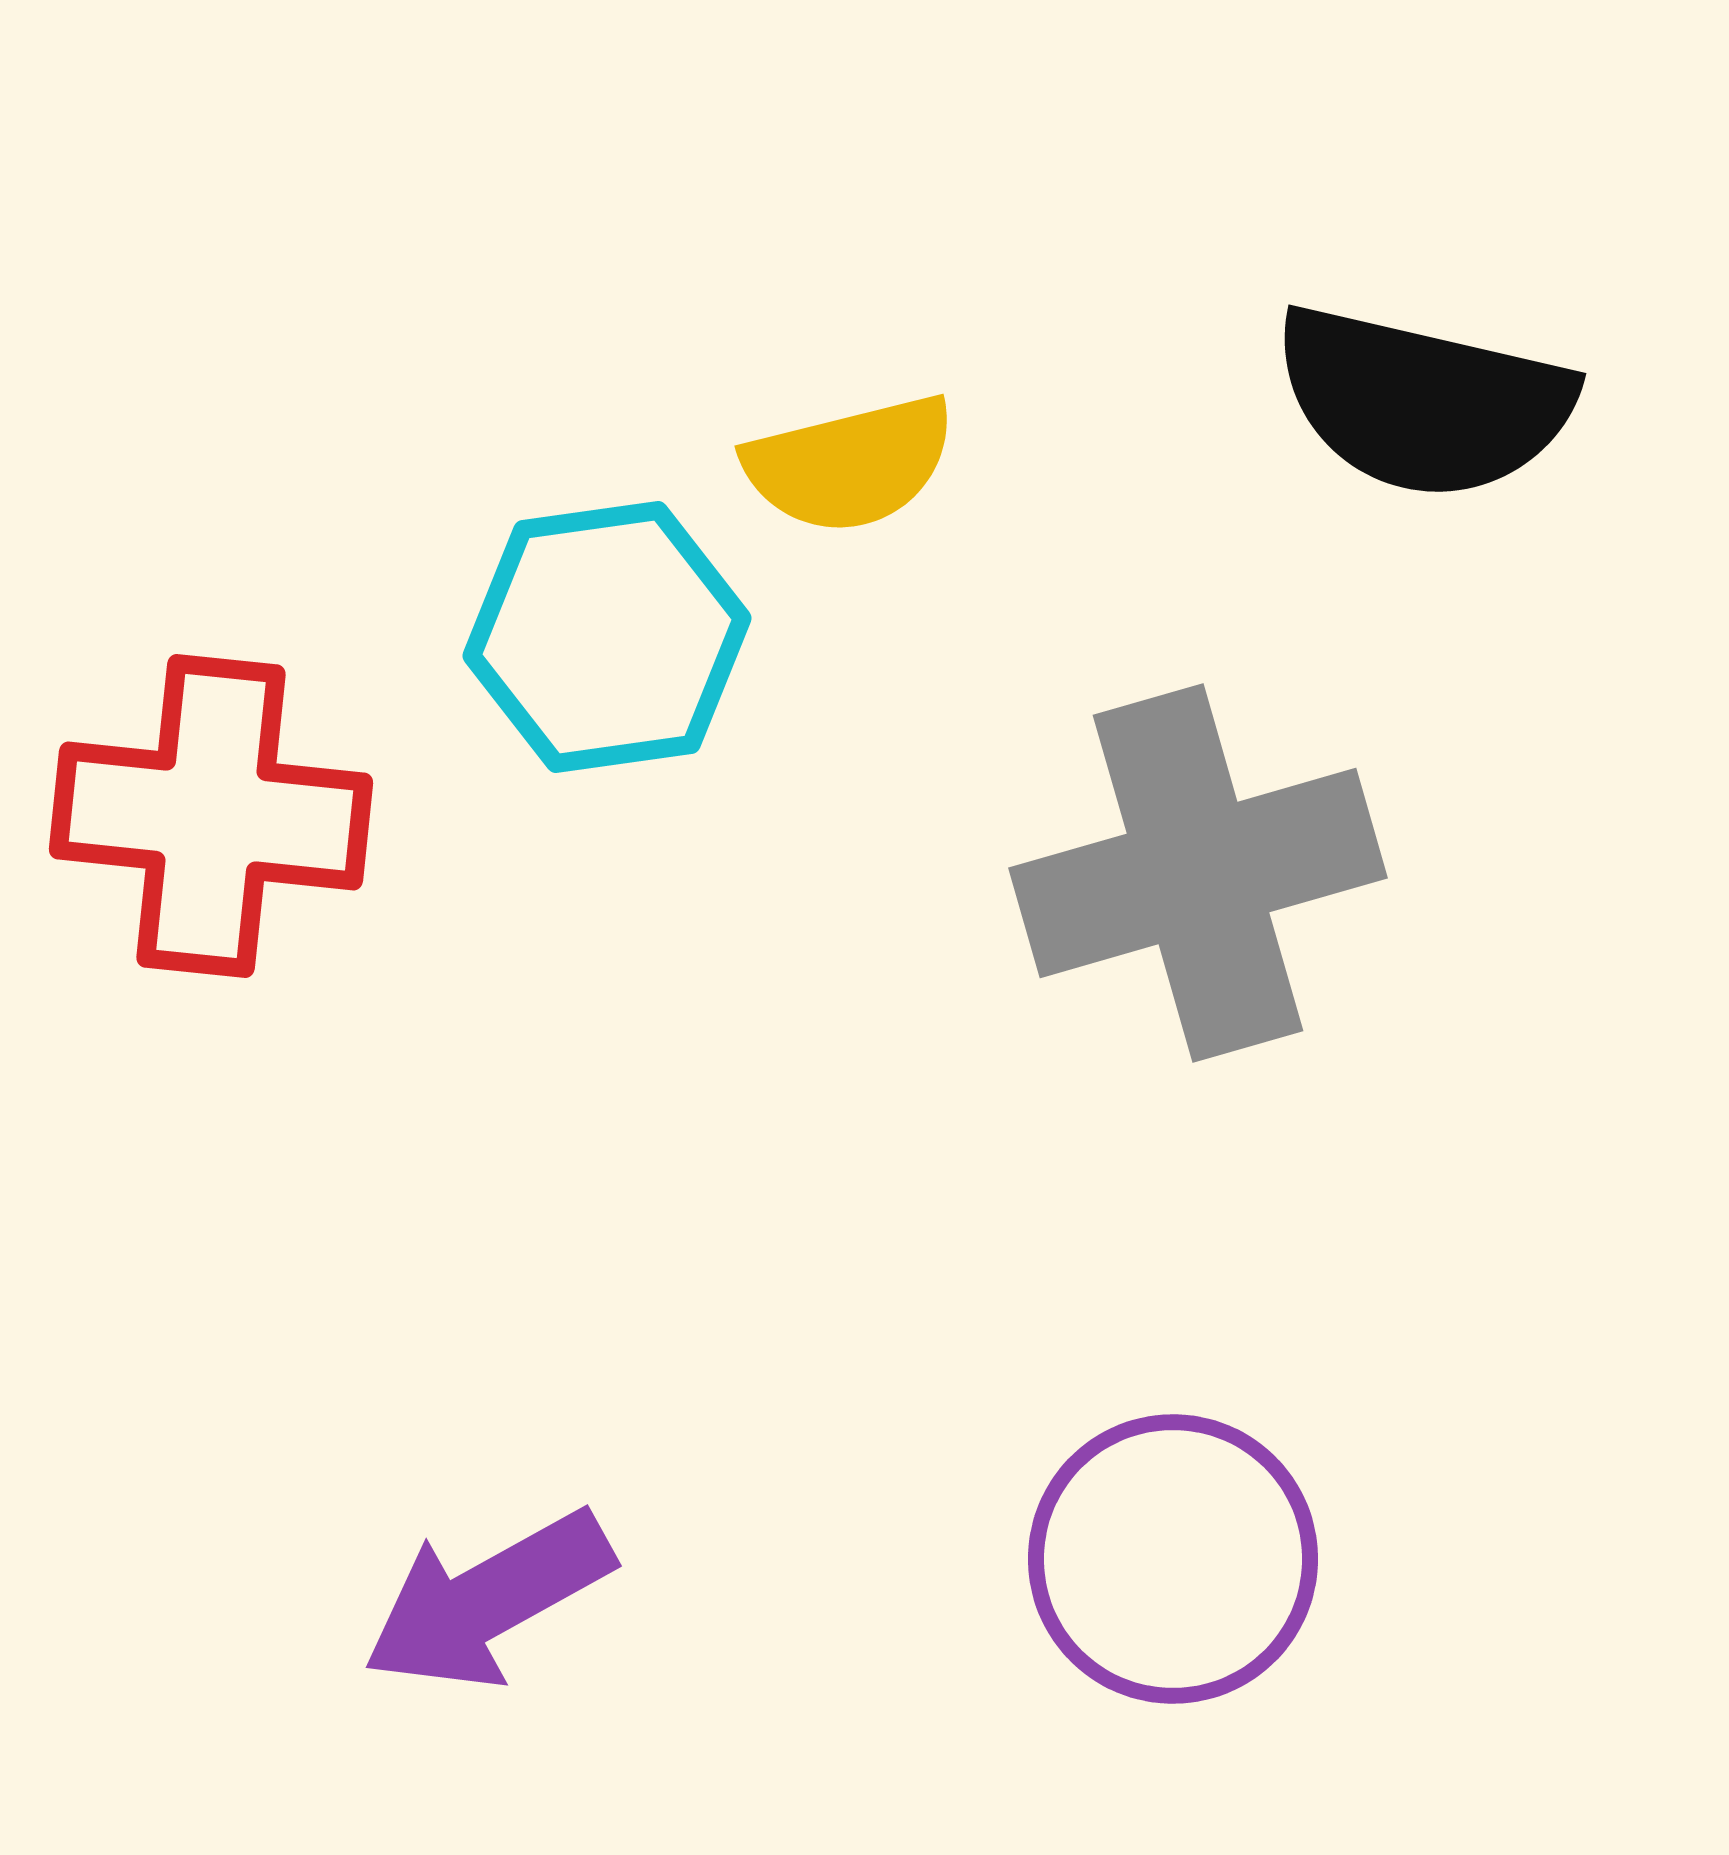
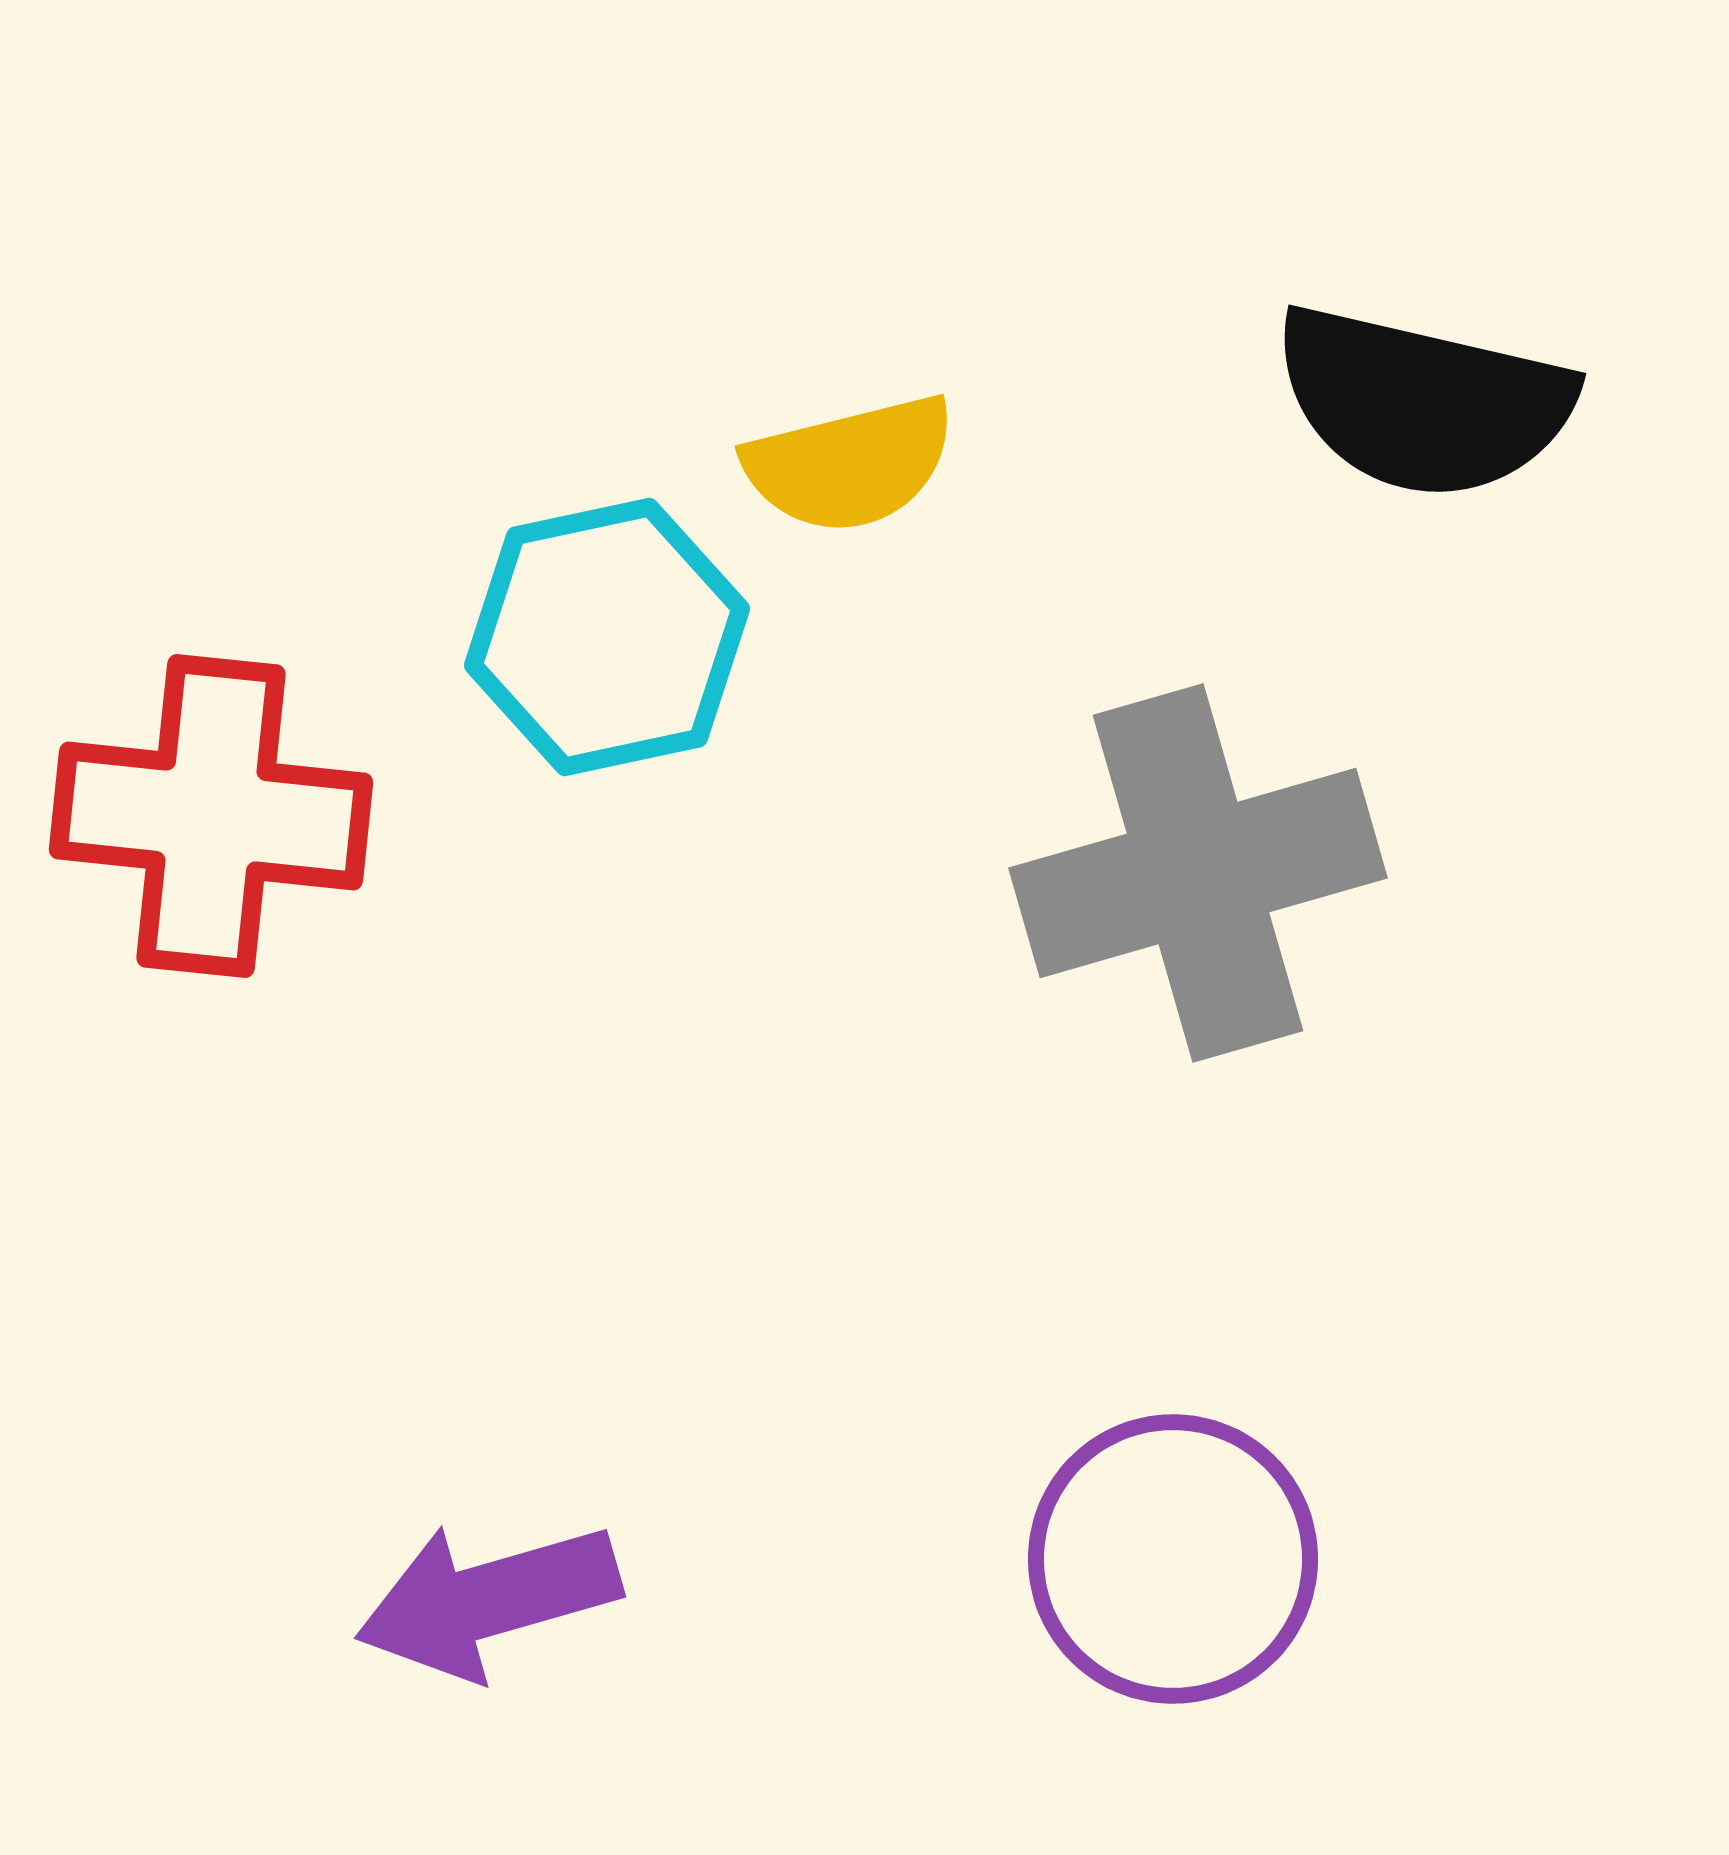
cyan hexagon: rotated 4 degrees counterclockwise
purple arrow: rotated 13 degrees clockwise
